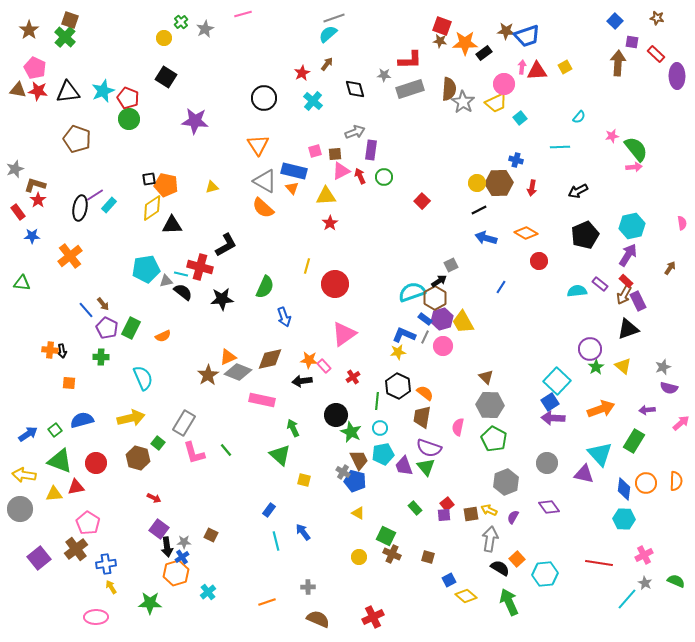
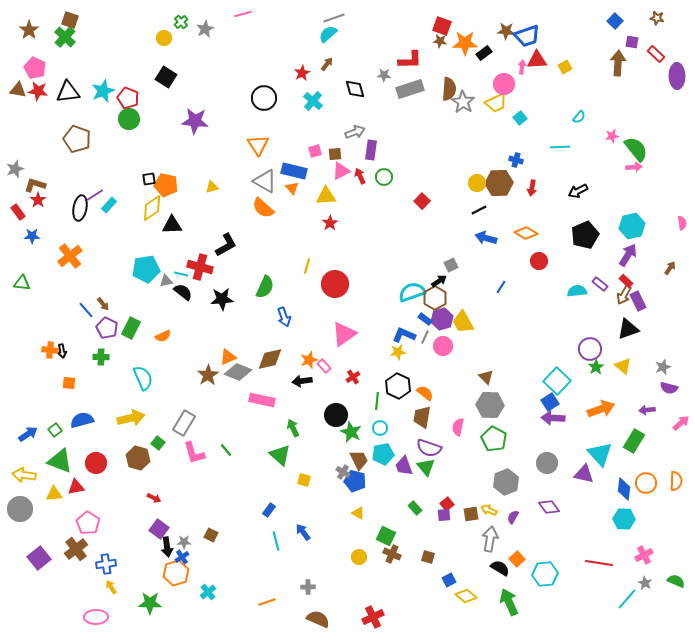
red triangle at (537, 71): moved 11 px up
orange star at (309, 360): rotated 24 degrees counterclockwise
